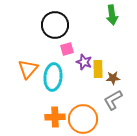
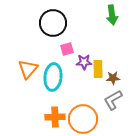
black circle: moved 2 px left, 2 px up
purple star: rotated 21 degrees counterclockwise
